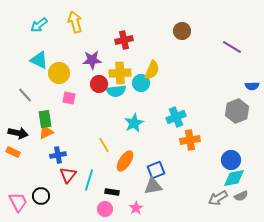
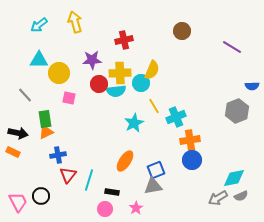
cyan triangle: rotated 24 degrees counterclockwise
yellow line: moved 50 px right, 39 px up
blue circle: moved 39 px left
